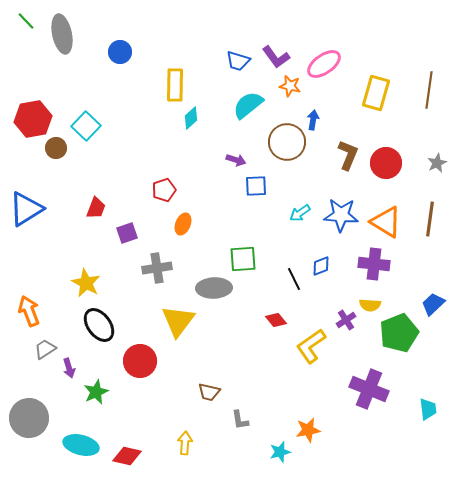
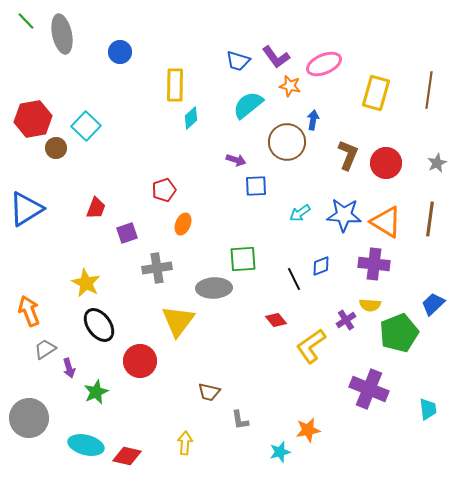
pink ellipse at (324, 64): rotated 12 degrees clockwise
blue star at (341, 215): moved 3 px right
cyan ellipse at (81, 445): moved 5 px right
